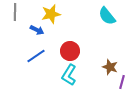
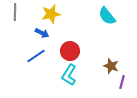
blue arrow: moved 5 px right, 3 px down
brown star: moved 1 px right, 1 px up
